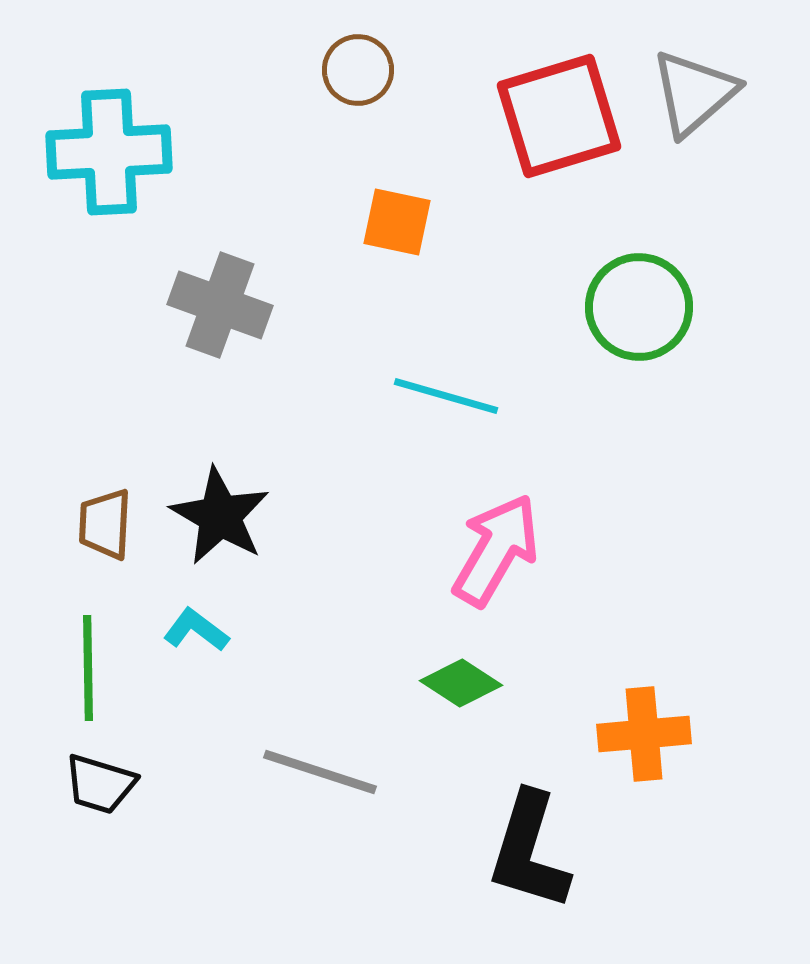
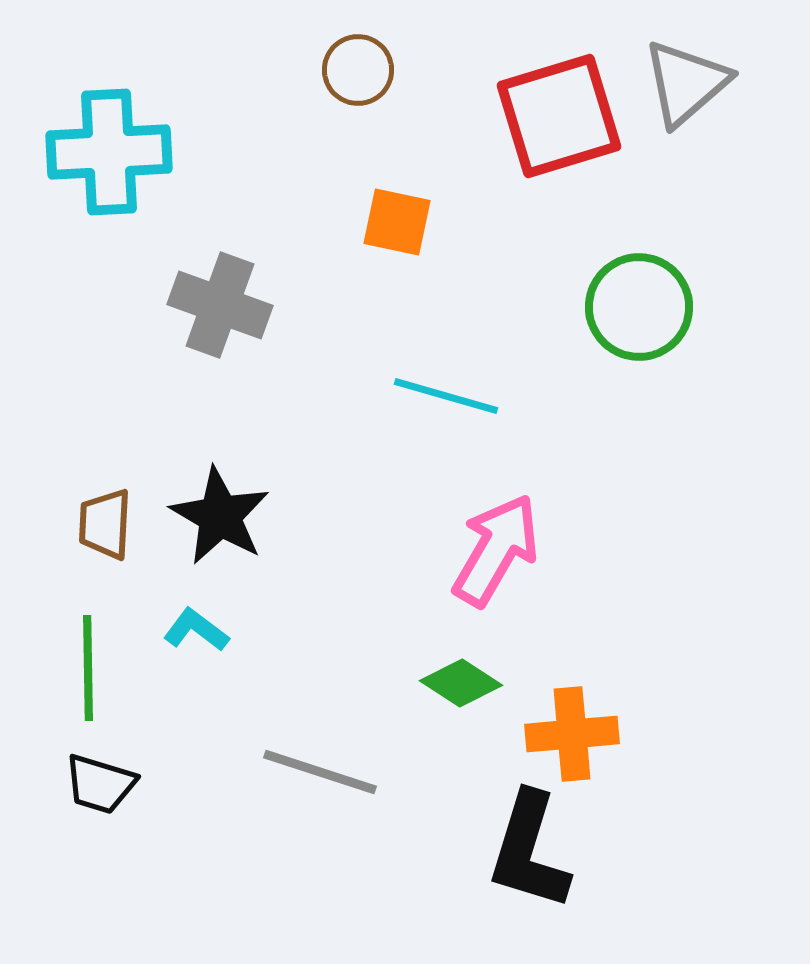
gray triangle: moved 8 px left, 10 px up
orange cross: moved 72 px left
